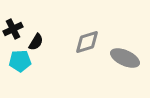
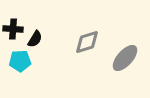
black cross: rotated 30 degrees clockwise
black semicircle: moved 1 px left, 3 px up
gray ellipse: rotated 72 degrees counterclockwise
